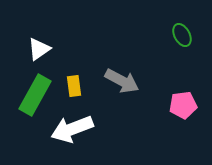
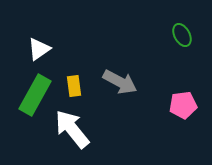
gray arrow: moved 2 px left, 1 px down
white arrow: rotated 72 degrees clockwise
